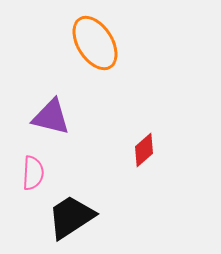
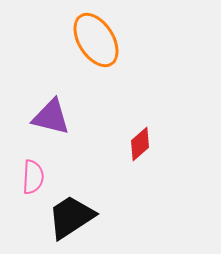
orange ellipse: moved 1 px right, 3 px up
red diamond: moved 4 px left, 6 px up
pink semicircle: moved 4 px down
